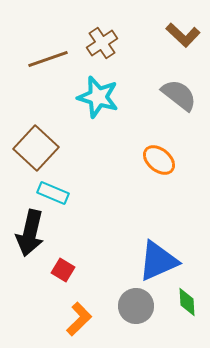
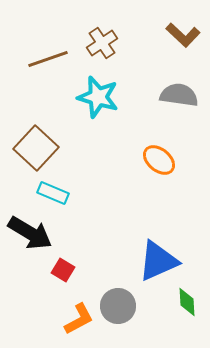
gray semicircle: rotated 30 degrees counterclockwise
black arrow: rotated 72 degrees counterclockwise
gray circle: moved 18 px left
orange L-shape: rotated 16 degrees clockwise
